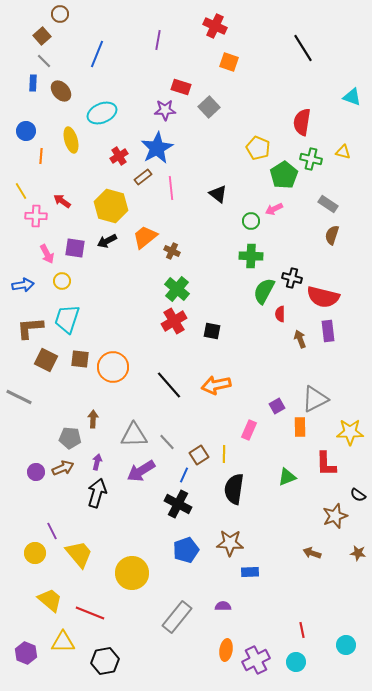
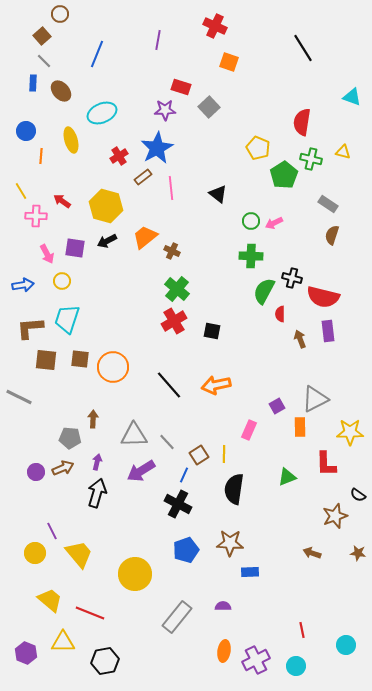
yellow hexagon at (111, 206): moved 5 px left
pink arrow at (274, 209): moved 14 px down
brown square at (46, 360): rotated 20 degrees counterclockwise
yellow circle at (132, 573): moved 3 px right, 1 px down
orange ellipse at (226, 650): moved 2 px left, 1 px down
cyan circle at (296, 662): moved 4 px down
